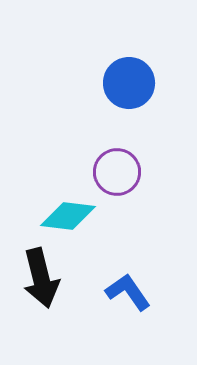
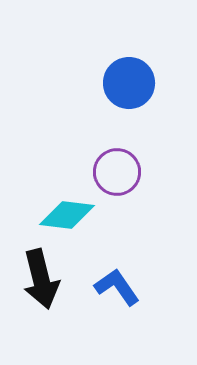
cyan diamond: moved 1 px left, 1 px up
black arrow: moved 1 px down
blue L-shape: moved 11 px left, 5 px up
